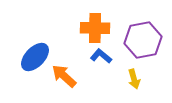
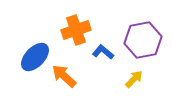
orange cross: moved 19 px left, 2 px down; rotated 20 degrees counterclockwise
blue L-shape: moved 2 px right, 4 px up
yellow arrow: rotated 120 degrees counterclockwise
